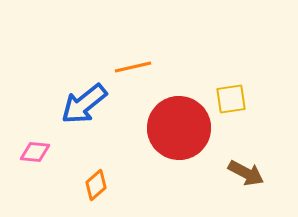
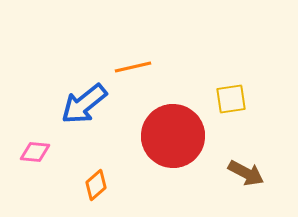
red circle: moved 6 px left, 8 px down
